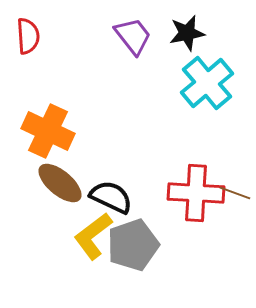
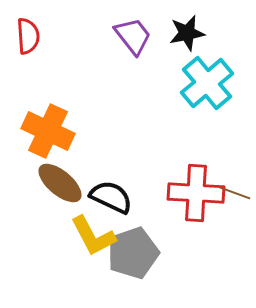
yellow L-shape: rotated 81 degrees counterclockwise
gray pentagon: moved 8 px down
